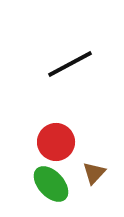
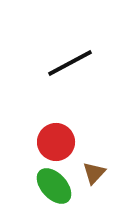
black line: moved 1 px up
green ellipse: moved 3 px right, 2 px down
